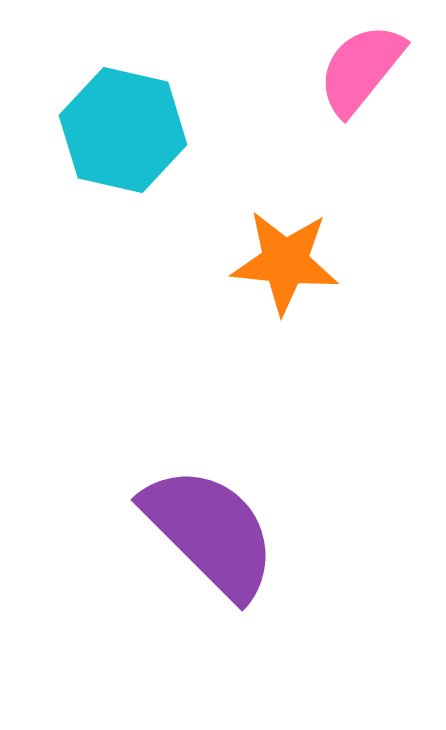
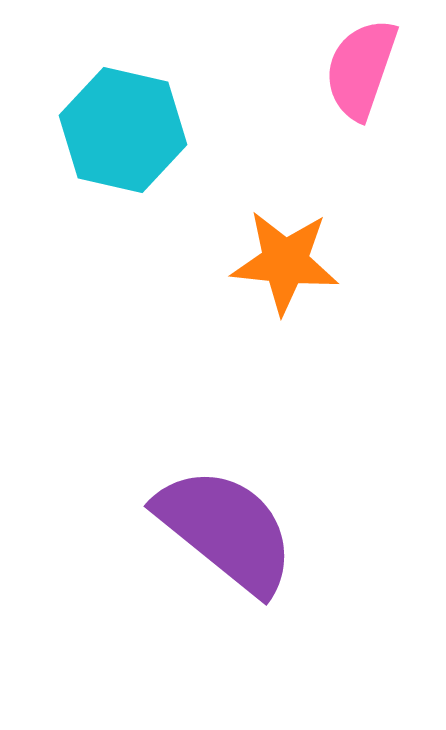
pink semicircle: rotated 20 degrees counterclockwise
purple semicircle: moved 16 px right, 2 px up; rotated 6 degrees counterclockwise
